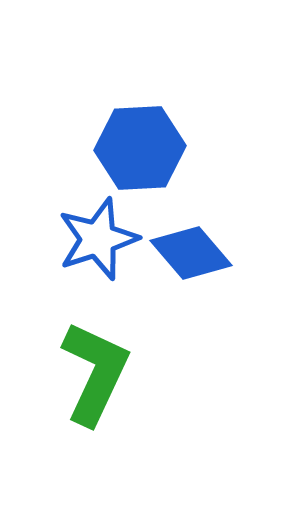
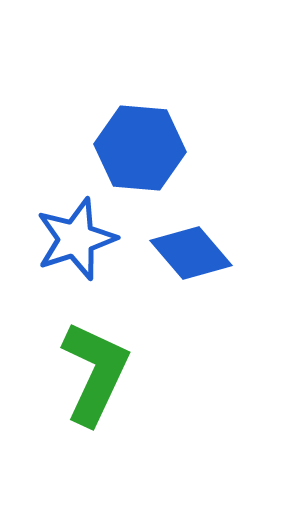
blue hexagon: rotated 8 degrees clockwise
blue star: moved 22 px left
